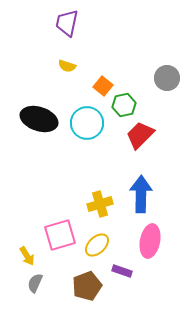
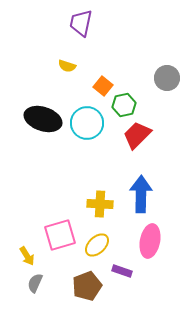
purple trapezoid: moved 14 px right
black ellipse: moved 4 px right
red trapezoid: moved 3 px left
yellow cross: rotated 20 degrees clockwise
